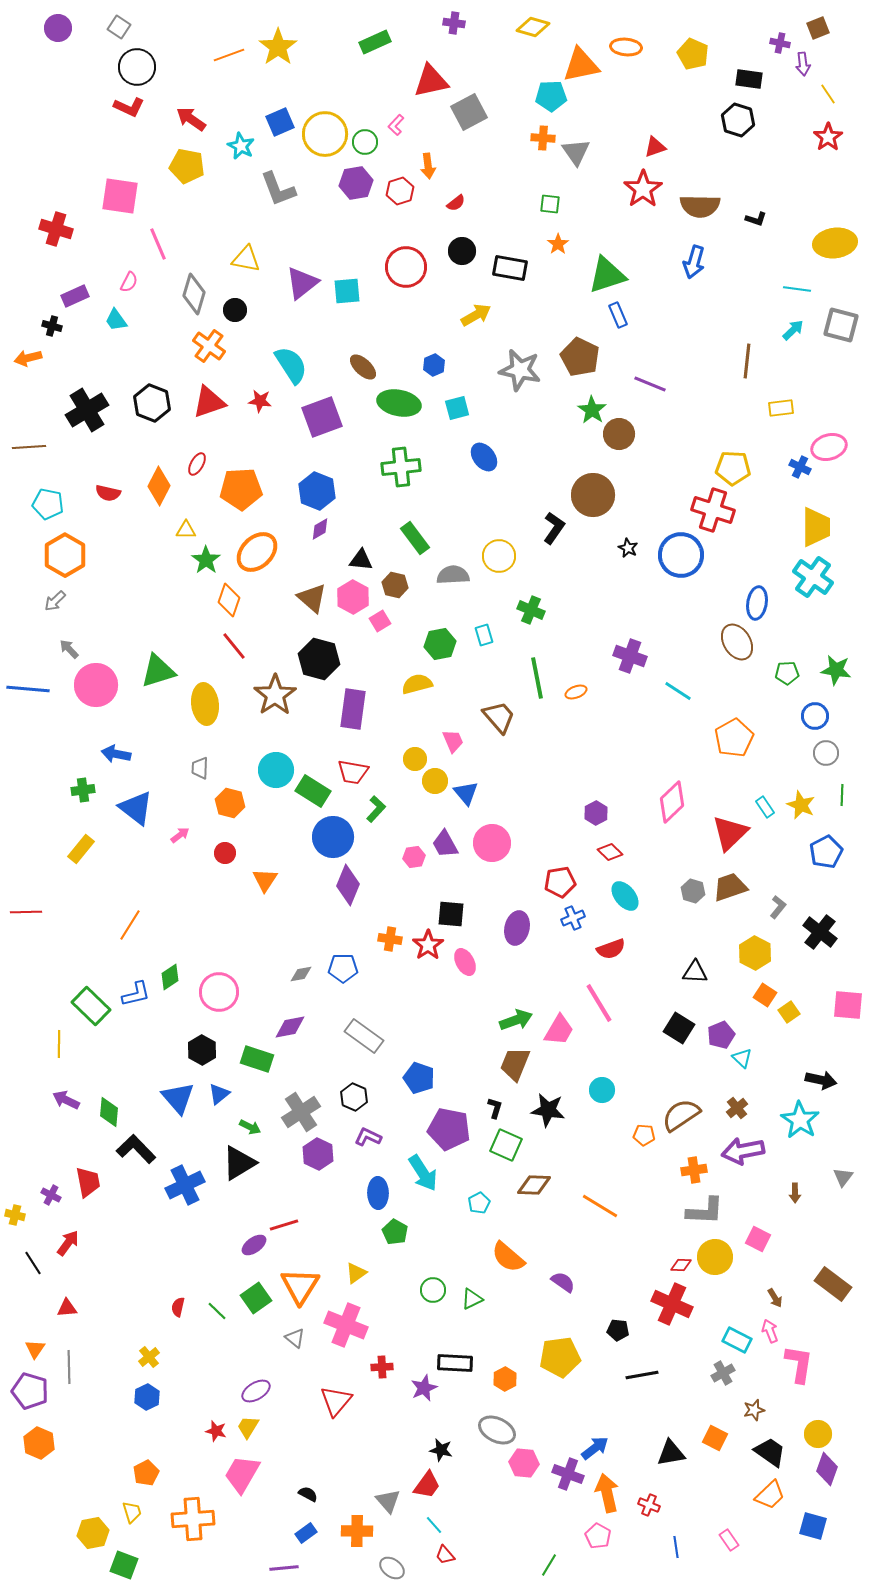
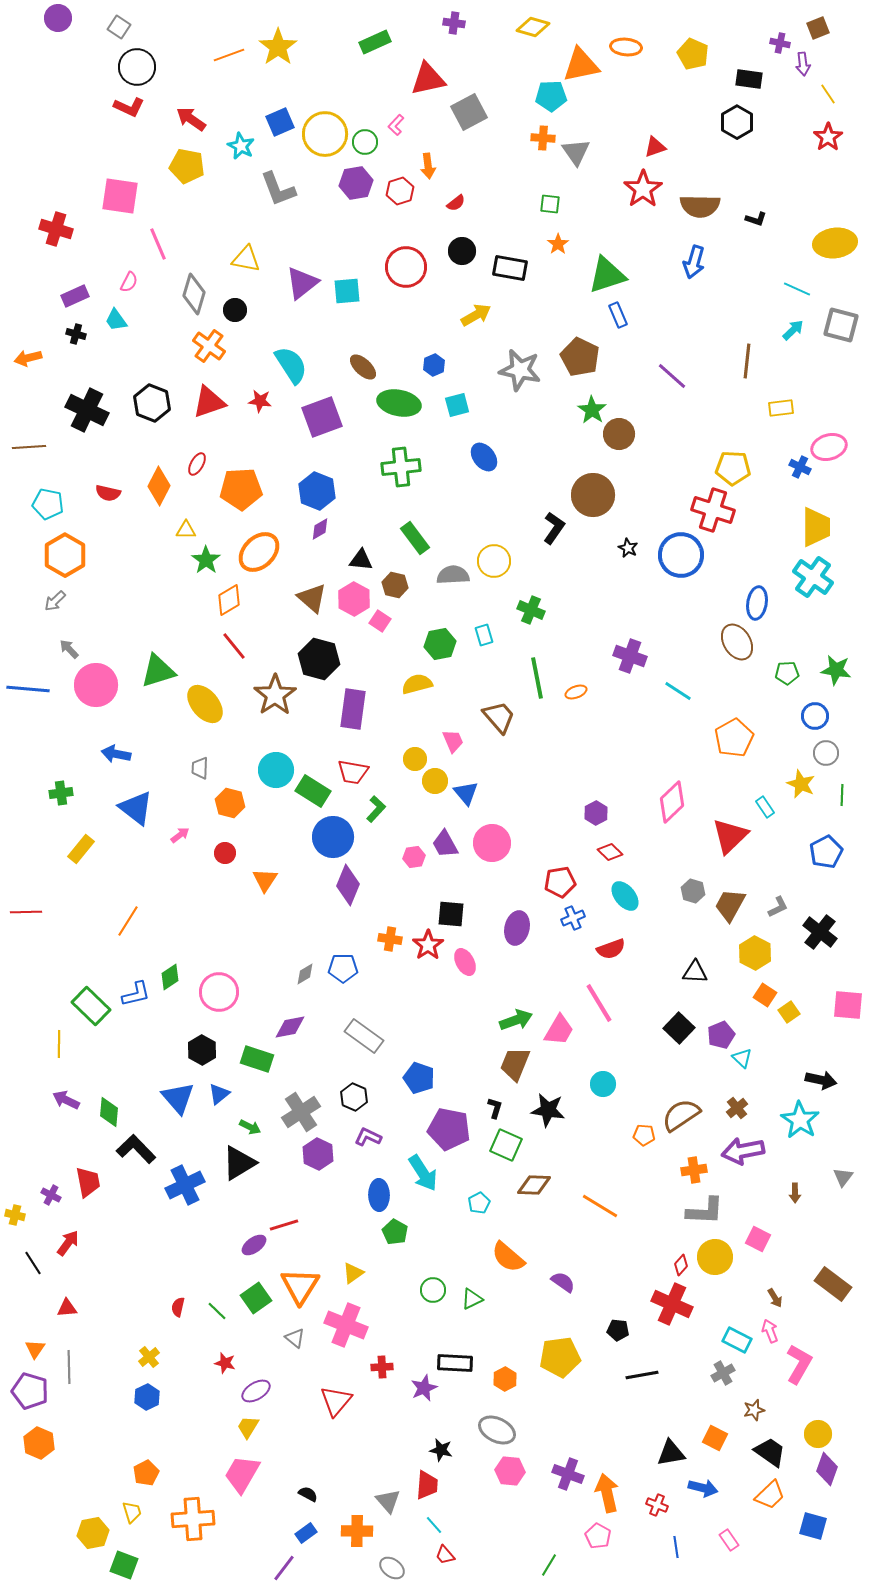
purple circle at (58, 28): moved 10 px up
red triangle at (431, 81): moved 3 px left, 2 px up
black hexagon at (738, 120): moved 1 px left, 2 px down; rotated 12 degrees clockwise
cyan line at (797, 289): rotated 16 degrees clockwise
black cross at (52, 326): moved 24 px right, 8 px down
purple line at (650, 384): moved 22 px right, 8 px up; rotated 20 degrees clockwise
cyan square at (457, 408): moved 3 px up
black cross at (87, 410): rotated 33 degrees counterclockwise
orange ellipse at (257, 552): moved 2 px right
yellow circle at (499, 556): moved 5 px left, 5 px down
pink hexagon at (353, 597): moved 1 px right, 2 px down
orange diamond at (229, 600): rotated 40 degrees clockwise
pink square at (380, 621): rotated 25 degrees counterclockwise
yellow ellipse at (205, 704): rotated 33 degrees counterclockwise
green cross at (83, 790): moved 22 px left, 3 px down
yellow star at (801, 805): moved 21 px up
red triangle at (730, 833): moved 3 px down
brown trapezoid at (730, 887): moved 18 px down; rotated 42 degrees counterclockwise
gray L-shape at (778, 907): rotated 25 degrees clockwise
orange line at (130, 925): moved 2 px left, 4 px up
gray diamond at (301, 974): moved 4 px right; rotated 20 degrees counterclockwise
black square at (679, 1028): rotated 12 degrees clockwise
cyan circle at (602, 1090): moved 1 px right, 6 px up
blue ellipse at (378, 1193): moved 1 px right, 2 px down
red diamond at (681, 1265): rotated 50 degrees counterclockwise
yellow triangle at (356, 1273): moved 3 px left
pink L-shape at (799, 1364): rotated 21 degrees clockwise
red star at (216, 1431): moved 9 px right, 68 px up
blue arrow at (595, 1448): moved 108 px right, 40 px down; rotated 52 degrees clockwise
pink hexagon at (524, 1463): moved 14 px left, 8 px down
red trapezoid at (427, 1485): rotated 32 degrees counterclockwise
red cross at (649, 1505): moved 8 px right
purple line at (284, 1568): rotated 48 degrees counterclockwise
